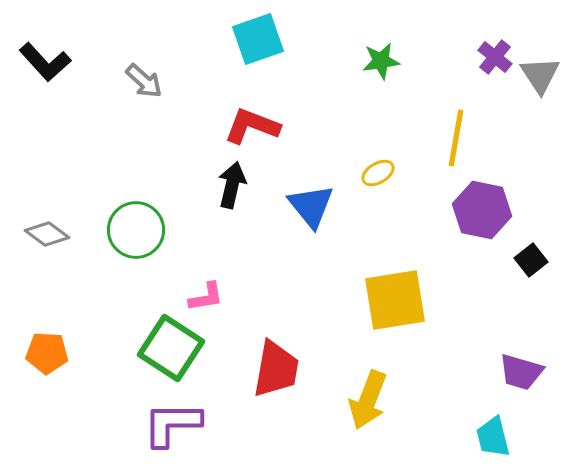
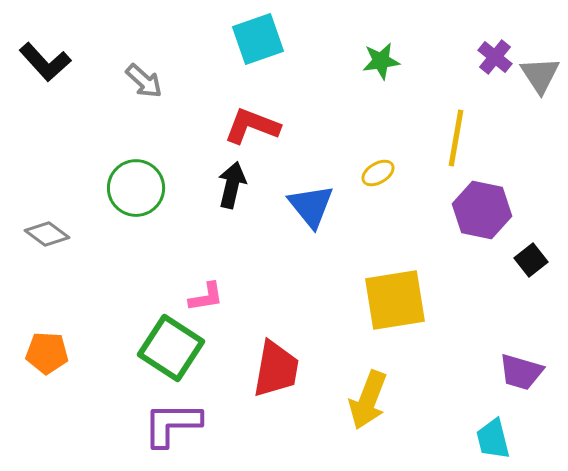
green circle: moved 42 px up
cyan trapezoid: moved 2 px down
